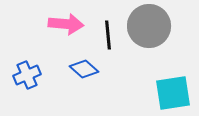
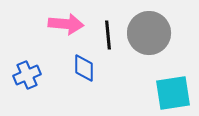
gray circle: moved 7 px down
blue diamond: moved 1 px up; rotated 48 degrees clockwise
